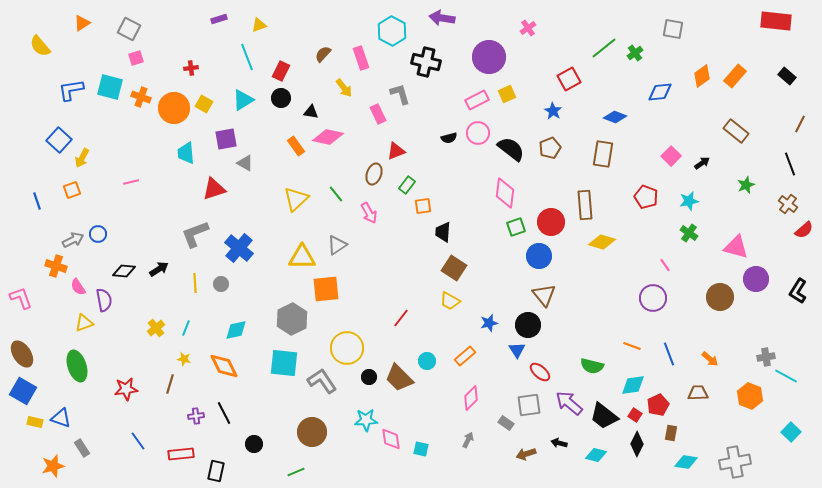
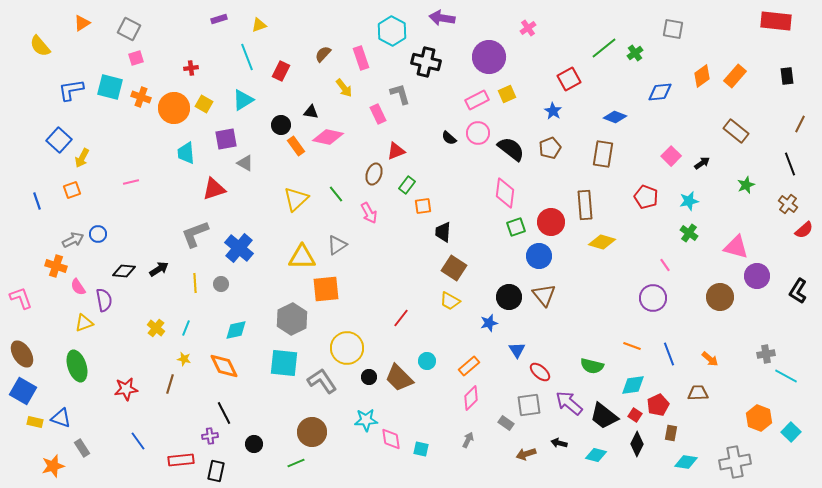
black rectangle at (787, 76): rotated 42 degrees clockwise
black circle at (281, 98): moved 27 px down
black semicircle at (449, 138): rotated 56 degrees clockwise
purple circle at (756, 279): moved 1 px right, 3 px up
black circle at (528, 325): moved 19 px left, 28 px up
yellow cross at (156, 328): rotated 12 degrees counterclockwise
orange rectangle at (465, 356): moved 4 px right, 10 px down
gray cross at (766, 357): moved 3 px up
orange hexagon at (750, 396): moved 9 px right, 22 px down
purple cross at (196, 416): moved 14 px right, 20 px down
red rectangle at (181, 454): moved 6 px down
green line at (296, 472): moved 9 px up
